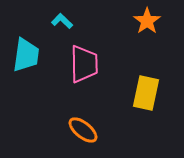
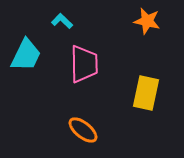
orange star: rotated 24 degrees counterclockwise
cyan trapezoid: rotated 18 degrees clockwise
